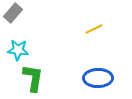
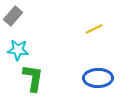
gray rectangle: moved 3 px down
